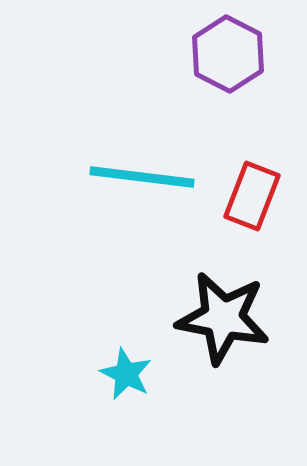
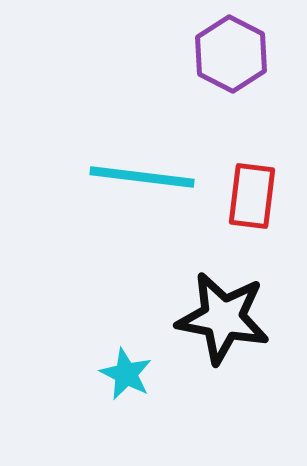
purple hexagon: moved 3 px right
red rectangle: rotated 14 degrees counterclockwise
